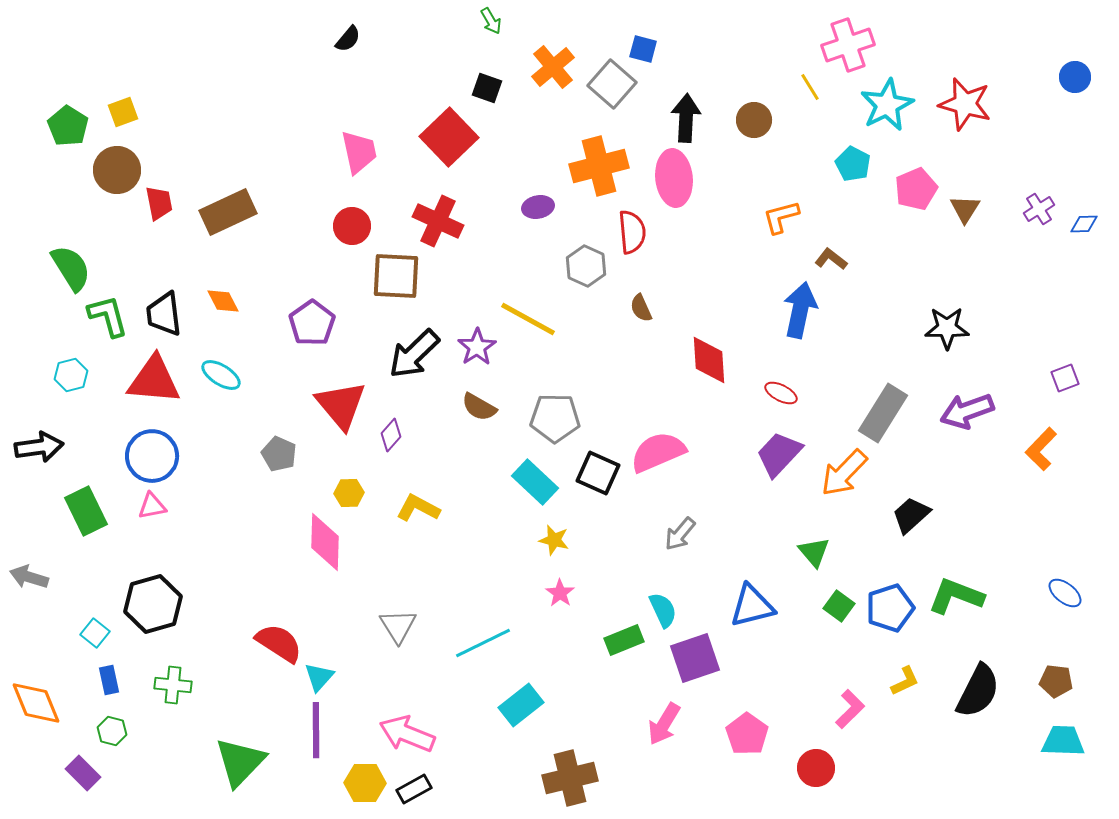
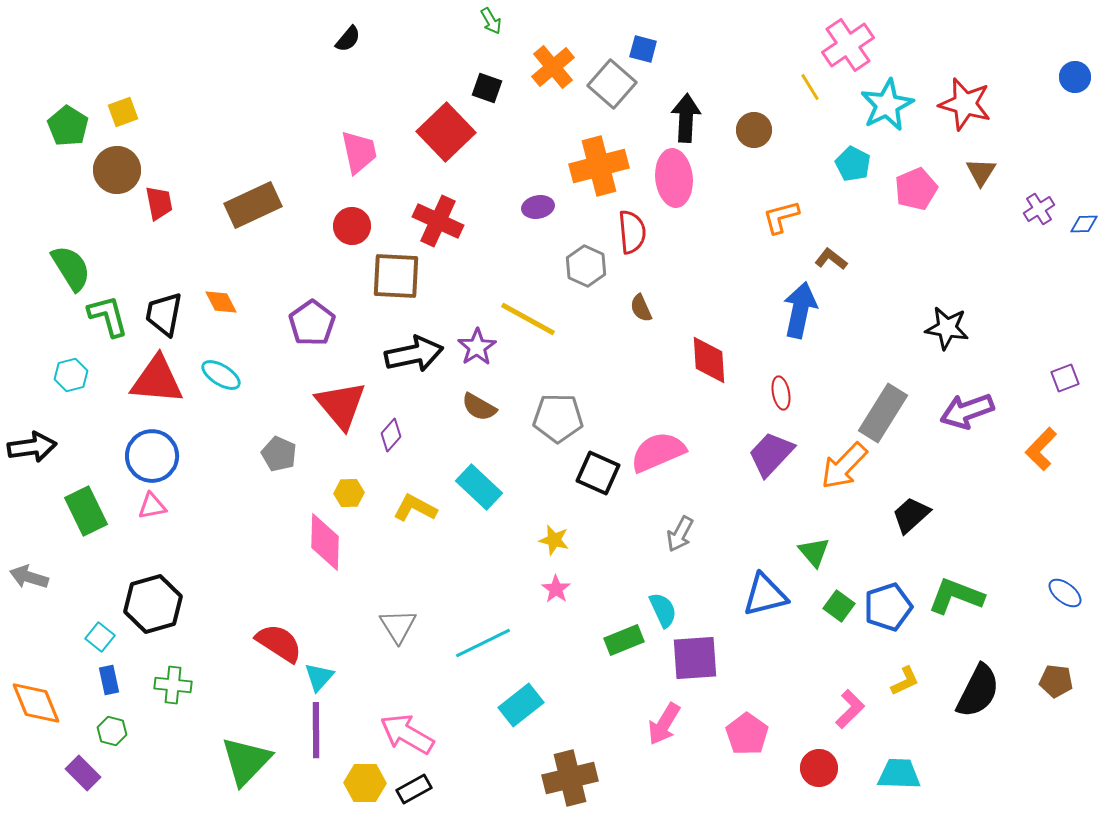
pink cross at (848, 45): rotated 15 degrees counterclockwise
brown circle at (754, 120): moved 10 px down
red square at (449, 137): moved 3 px left, 5 px up
brown triangle at (965, 209): moved 16 px right, 37 px up
brown rectangle at (228, 212): moved 25 px right, 7 px up
orange diamond at (223, 301): moved 2 px left, 1 px down
black trapezoid at (164, 314): rotated 18 degrees clockwise
black star at (947, 328): rotated 9 degrees clockwise
black arrow at (414, 354): rotated 148 degrees counterclockwise
red triangle at (154, 380): moved 3 px right
red ellipse at (781, 393): rotated 52 degrees clockwise
gray pentagon at (555, 418): moved 3 px right
black arrow at (39, 447): moved 7 px left
purple trapezoid at (779, 454): moved 8 px left
orange arrow at (844, 473): moved 7 px up
cyan rectangle at (535, 482): moved 56 px left, 5 px down
yellow L-shape at (418, 508): moved 3 px left
gray arrow at (680, 534): rotated 12 degrees counterclockwise
pink star at (560, 593): moved 4 px left, 4 px up
blue triangle at (752, 606): moved 13 px right, 11 px up
blue pentagon at (890, 608): moved 2 px left, 1 px up
cyan square at (95, 633): moved 5 px right, 4 px down
purple square at (695, 658): rotated 15 degrees clockwise
pink arrow at (407, 734): rotated 8 degrees clockwise
cyan trapezoid at (1063, 741): moved 164 px left, 33 px down
green triangle at (240, 762): moved 6 px right, 1 px up
red circle at (816, 768): moved 3 px right
